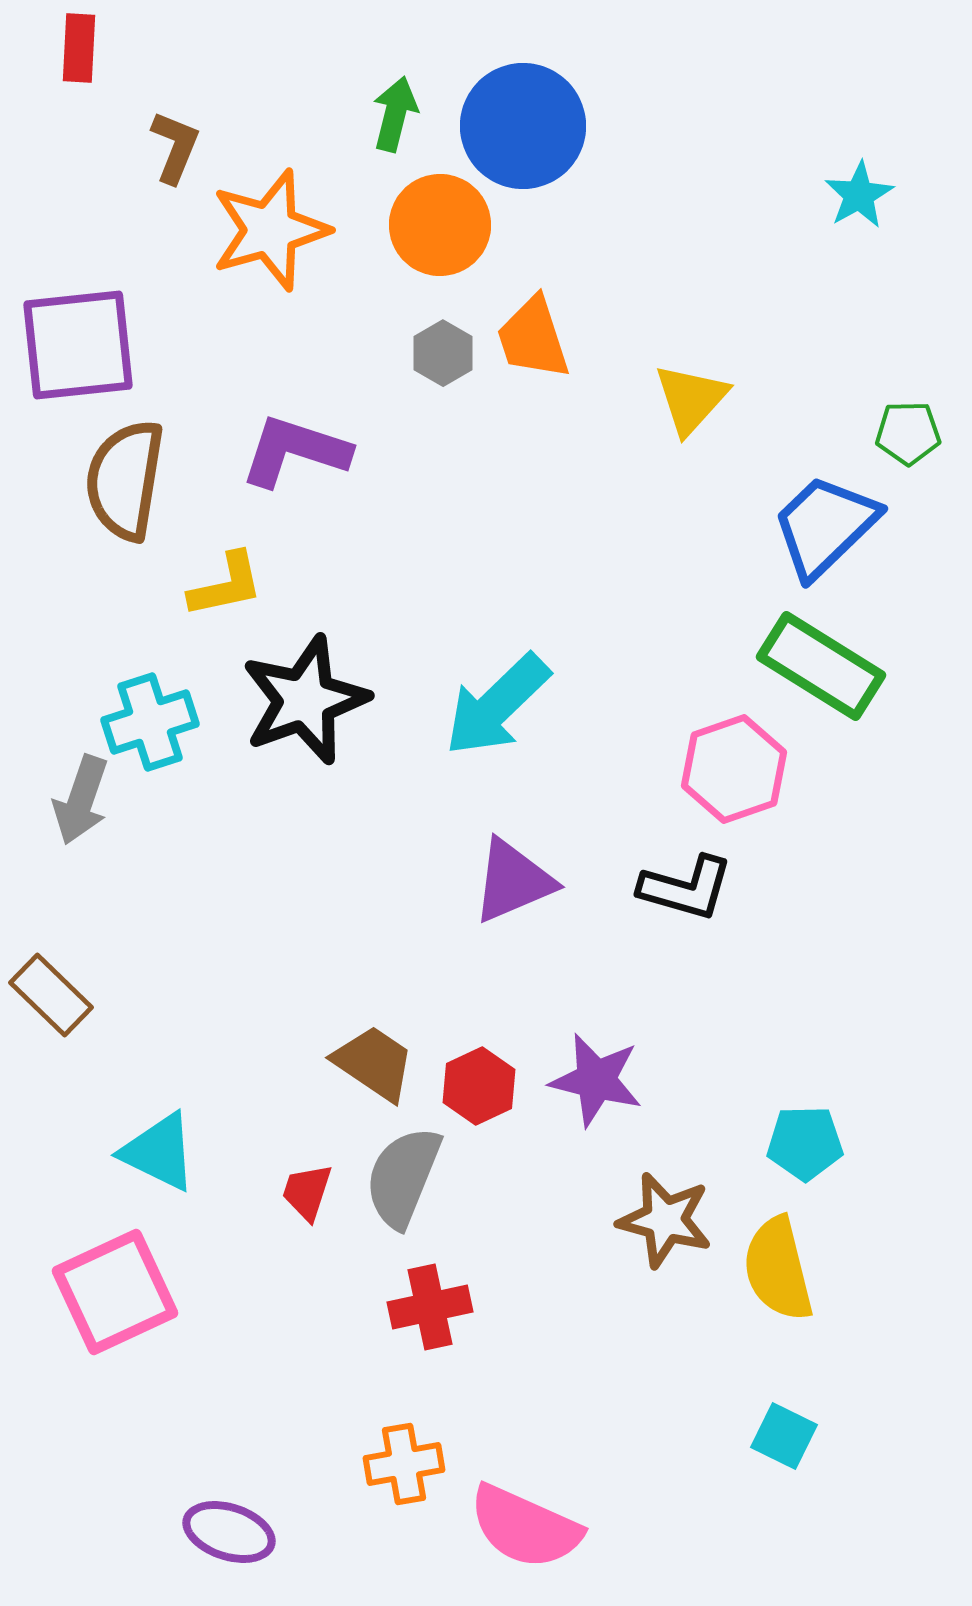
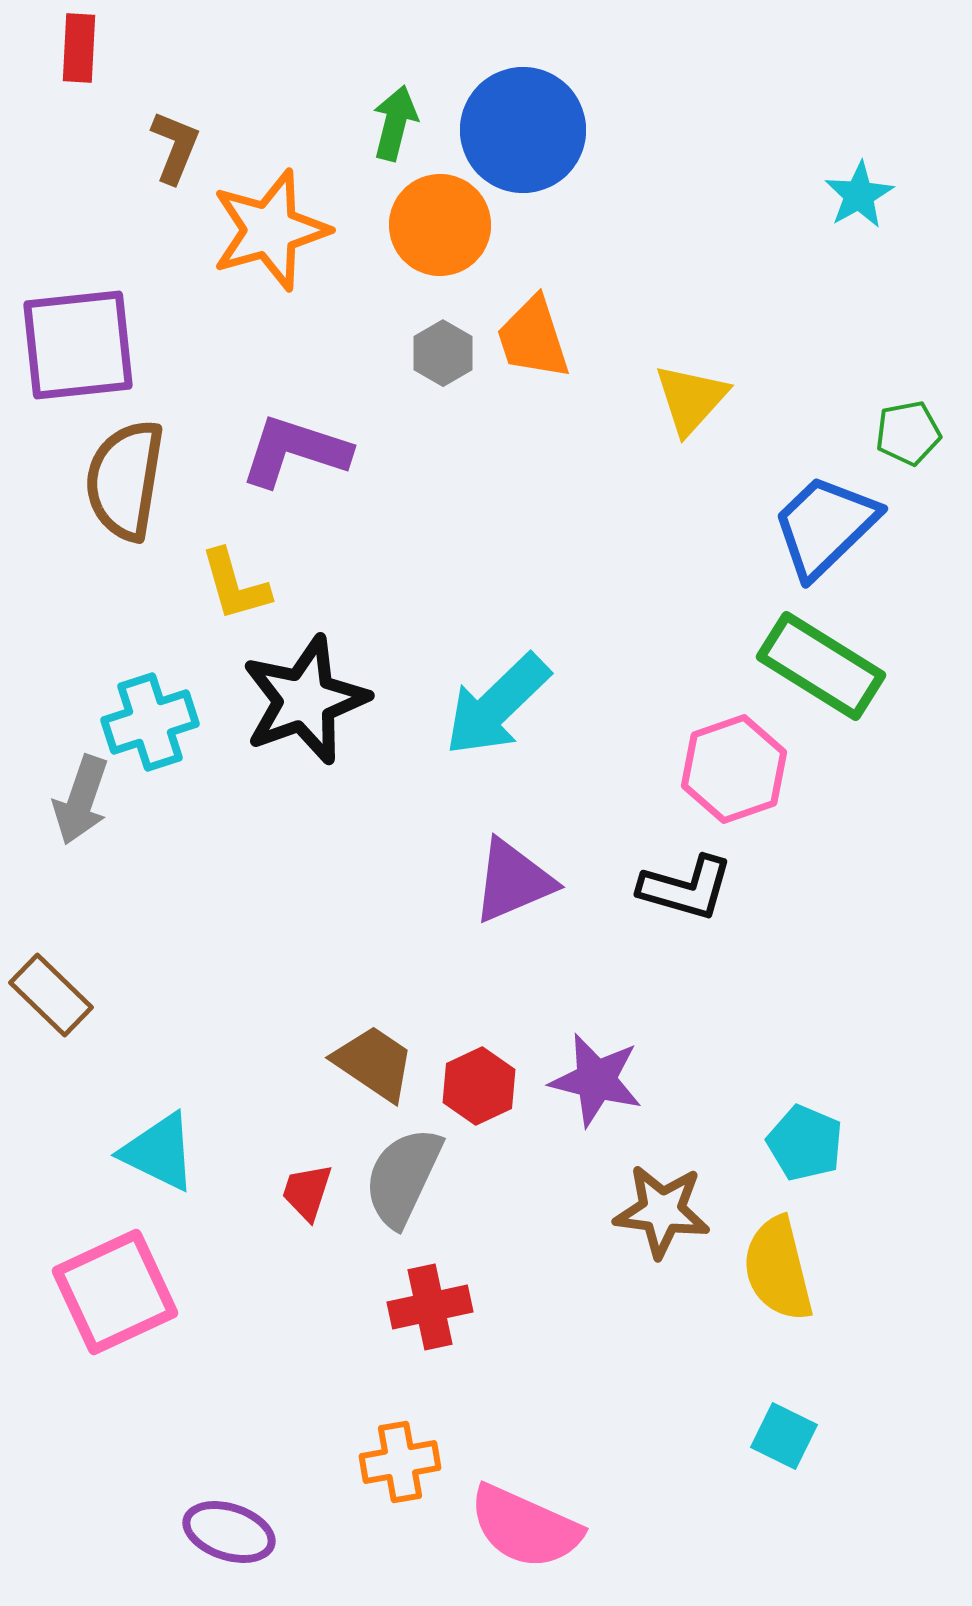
green arrow: moved 9 px down
blue circle: moved 4 px down
green pentagon: rotated 10 degrees counterclockwise
yellow L-shape: moved 9 px right; rotated 86 degrees clockwise
cyan pentagon: rotated 24 degrees clockwise
gray semicircle: rotated 3 degrees clockwise
brown star: moved 3 px left, 9 px up; rotated 8 degrees counterclockwise
orange cross: moved 4 px left, 2 px up
